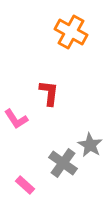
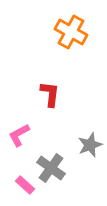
red L-shape: moved 1 px right, 1 px down
pink L-shape: moved 3 px right, 16 px down; rotated 95 degrees clockwise
gray star: rotated 20 degrees clockwise
gray cross: moved 12 px left, 5 px down
